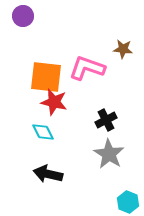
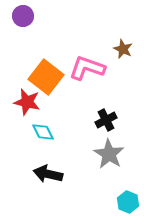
brown star: rotated 18 degrees clockwise
orange square: rotated 32 degrees clockwise
red star: moved 27 px left
